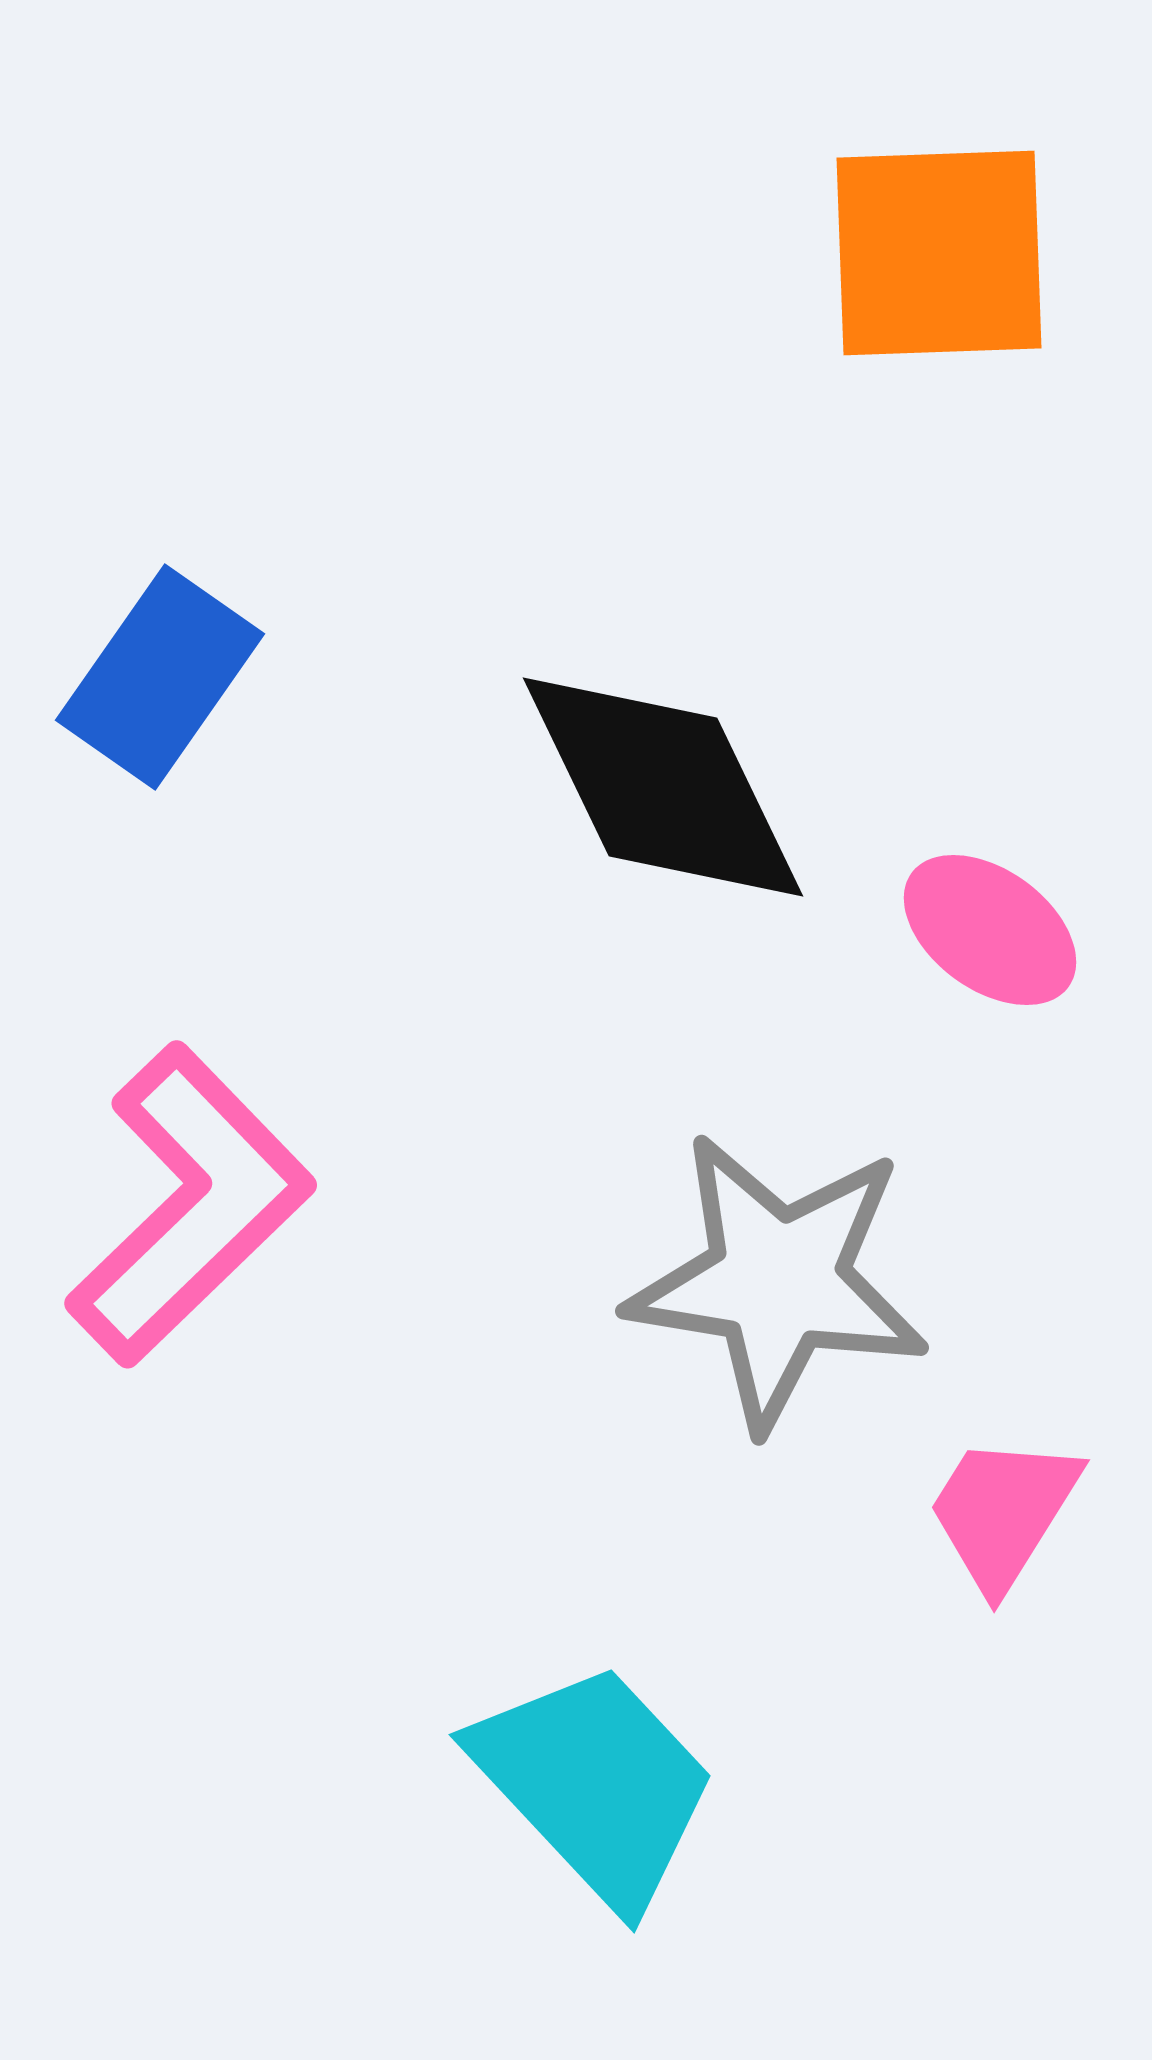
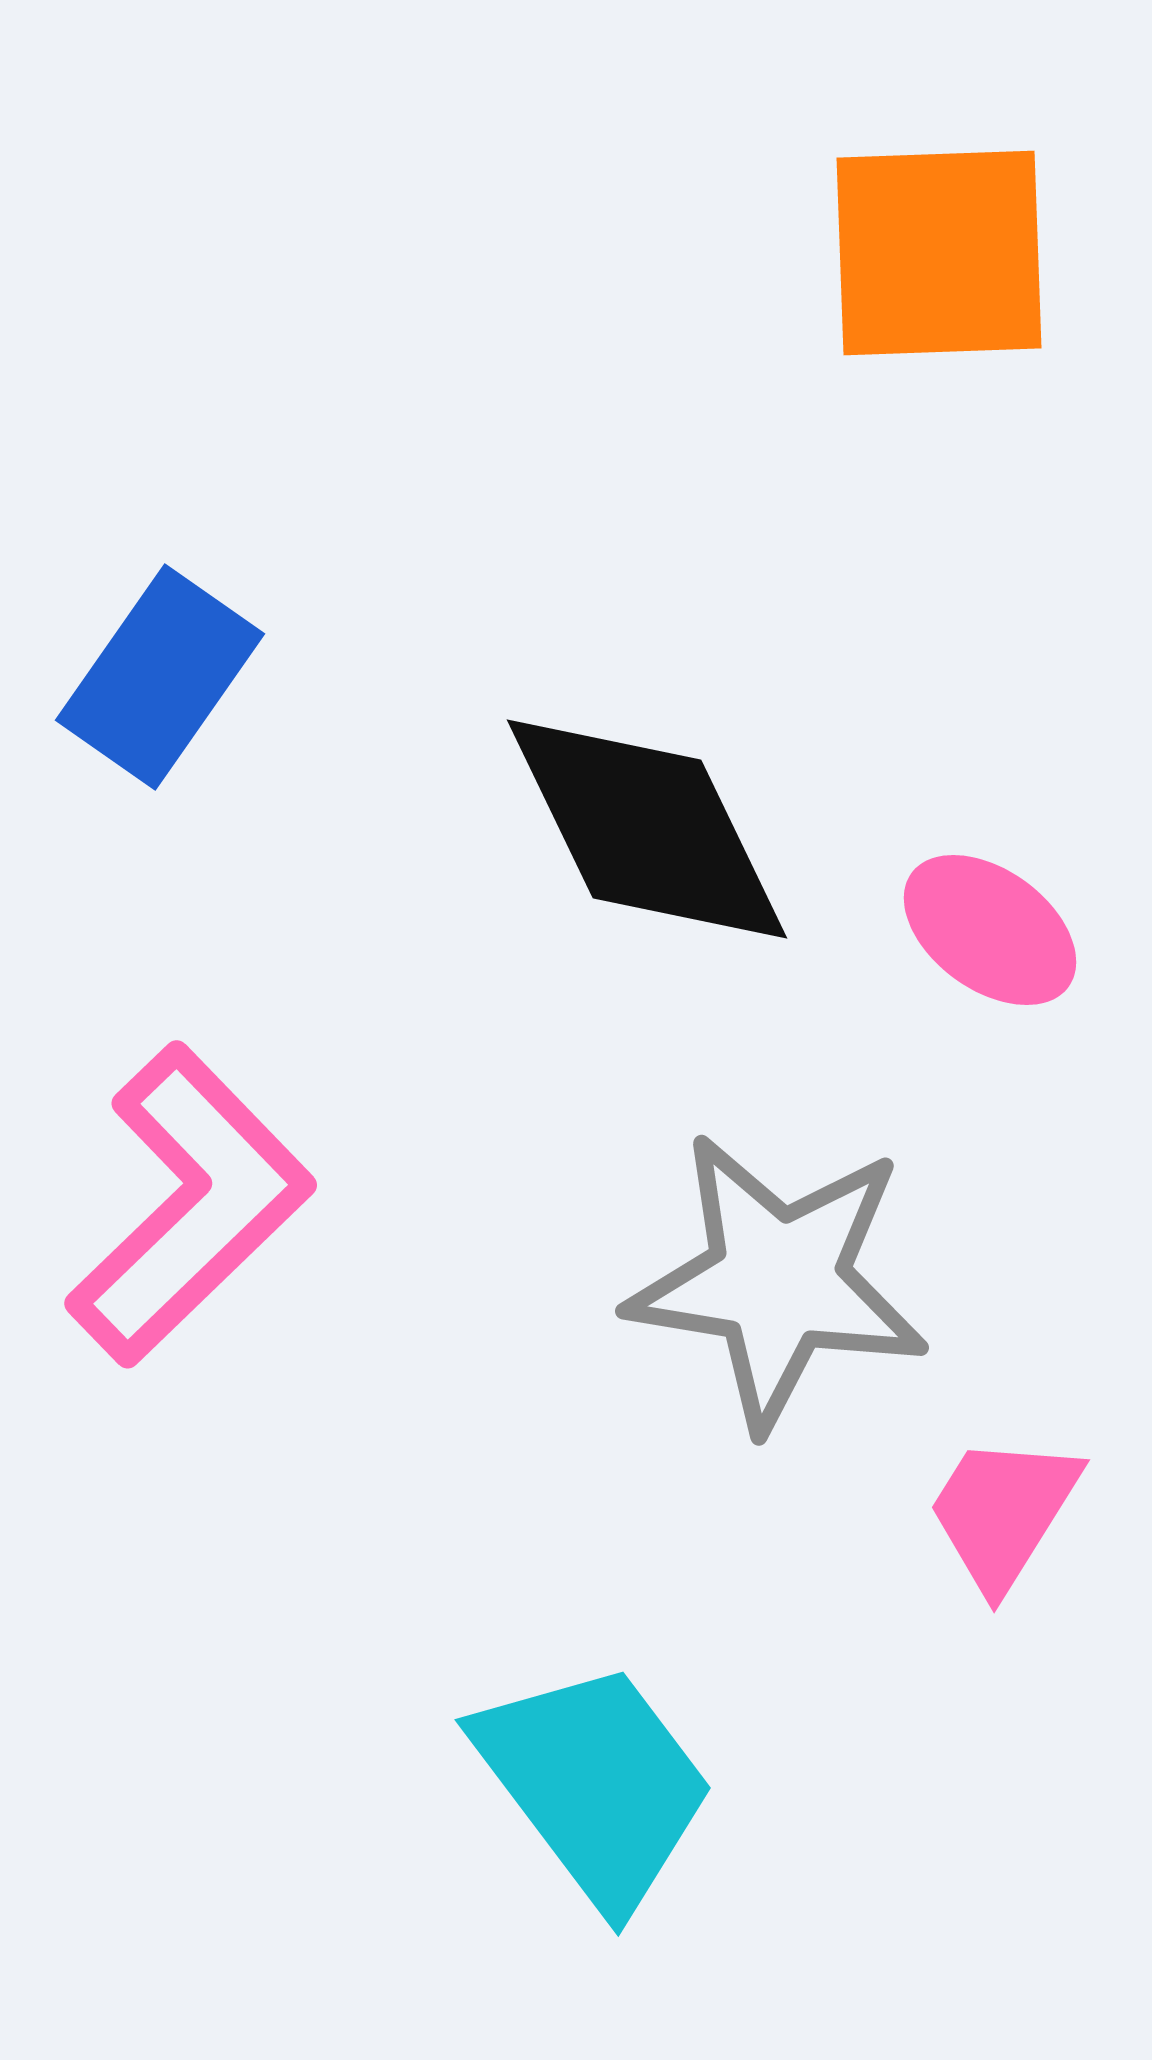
black diamond: moved 16 px left, 42 px down
cyan trapezoid: rotated 6 degrees clockwise
